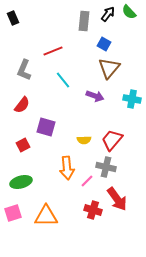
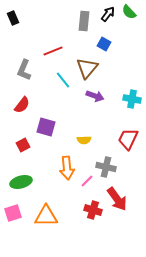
brown triangle: moved 22 px left
red trapezoid: moved 16 px right, 1 px up; rotated 15 degrees counterclockwise
